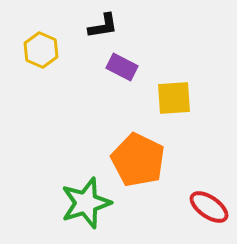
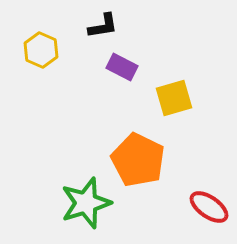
yellow square: rotated 12 degrees counterclockwise
